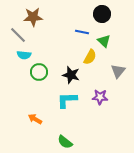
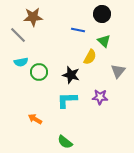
blue line: moved 4 px left, 2 px up
cyan semicircle: moved 3 px left, 7 px down; rotated 16 degrees counterclockwise
